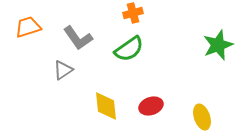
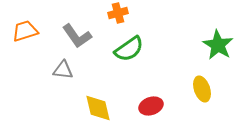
orange cross: moved 15 px left
orange trapezoid: moved 3 px left, 4 px down
gray L-shape: moved 1 px left, 2 px up
green star: rotated 20 degrees counterclockwise
gray triangle: rotated 40 degrees clockwise
yellow diamond: moved 8 px left, 2 px down; rotated 8 degrees counterclockwise
yellow ellipse: moved 28 px up
